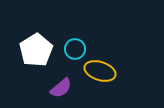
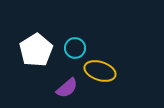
cyan circle: moved 1 px up
purple semicircle: moved 6 px right
